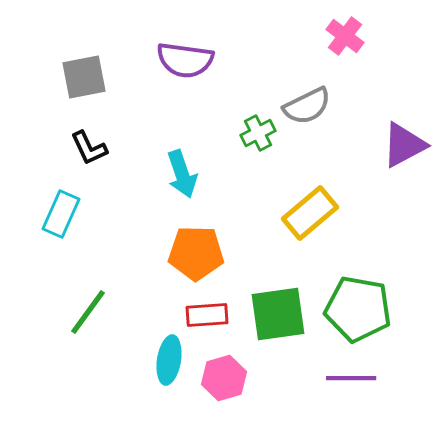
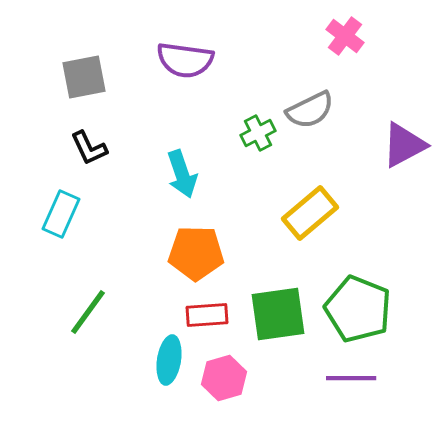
gray semicircle: moved 3 px right, 4 px down
green pentagon: rotated 12 degrees clockwise
